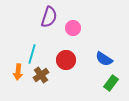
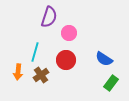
pink circle: moved 4 px left, 5 px down
cyan line: moved 3 px right, 2 px up
